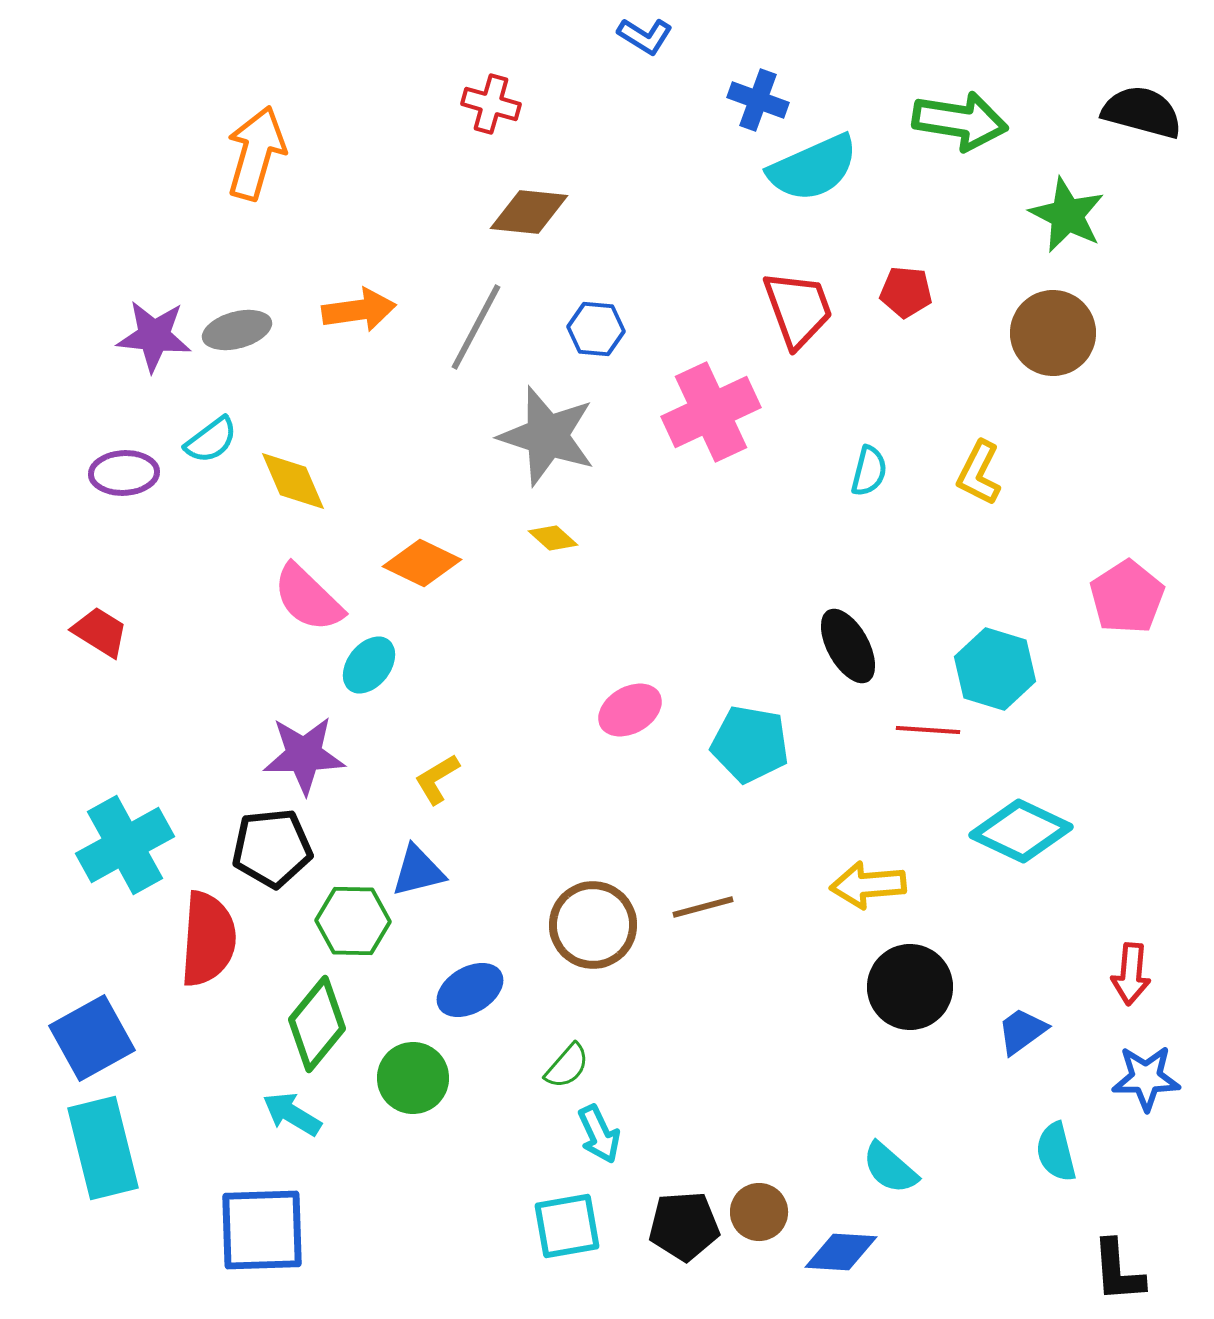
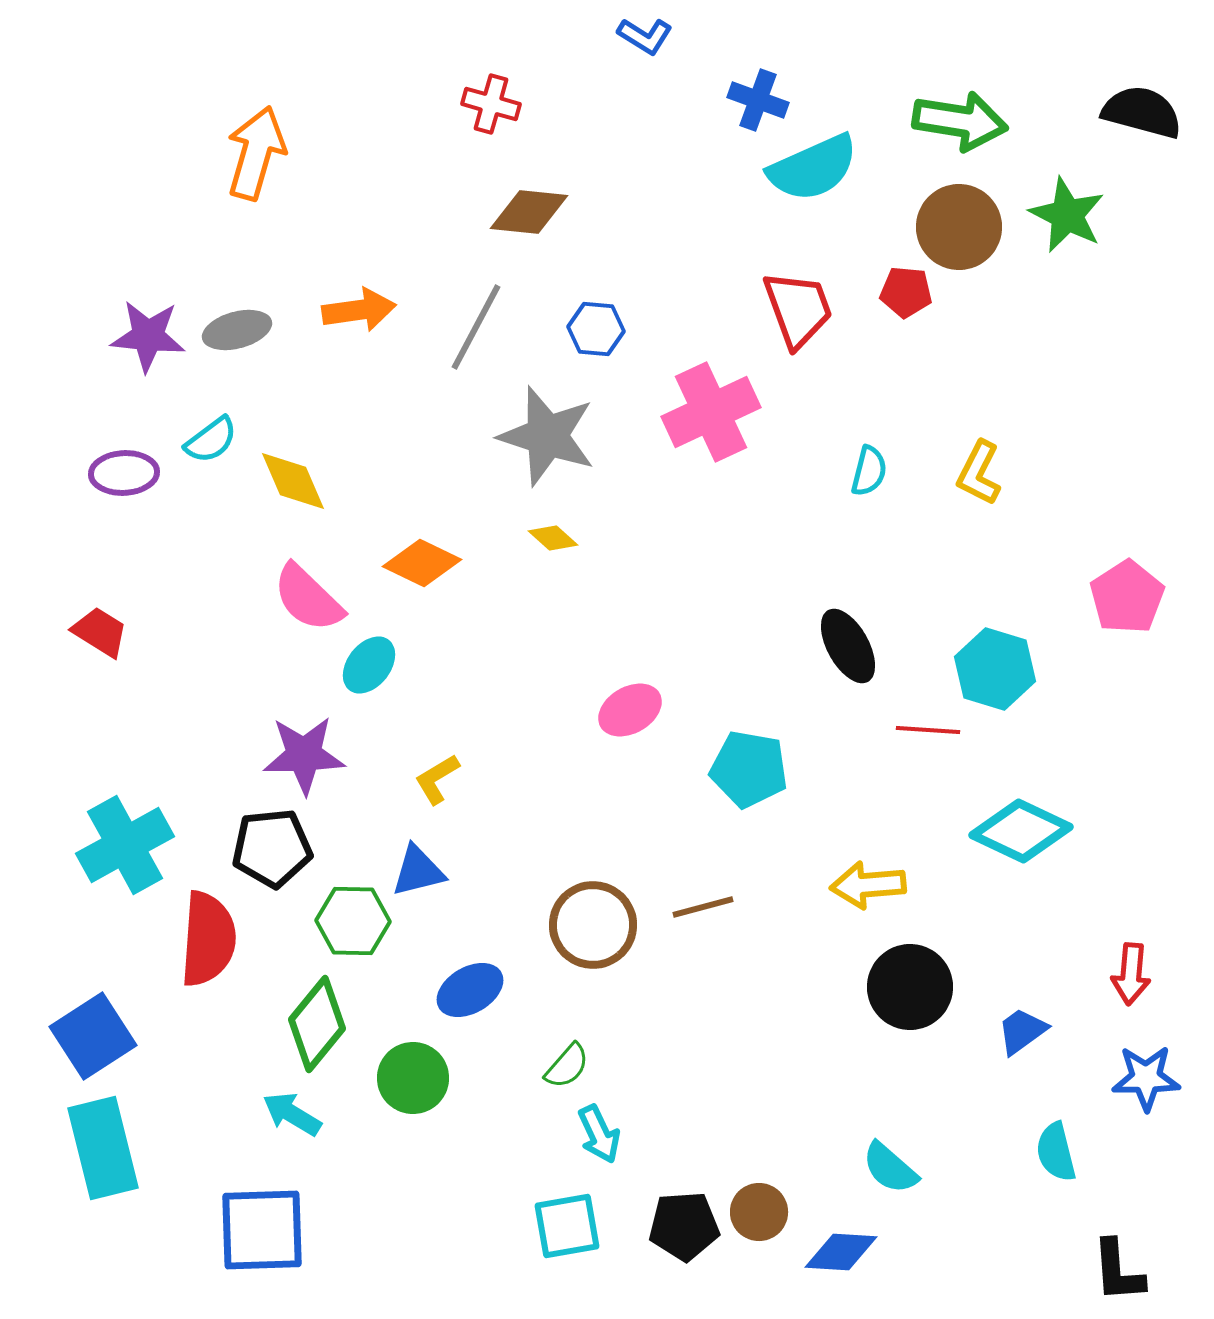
brown circle at (1053, 333): moved 94 px left, 106 px up
purple star at (154, 336): moved 6 px left
cyan pentagon at (750, 744): moved 1 px left, 25 px down
blue square at (92, 1038): moved 1 px right, 2 px up; rotated 4 degrees counterclockwise
